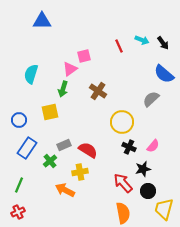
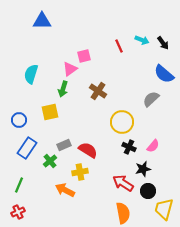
red arrow: rotated 15 degrees counterclockwise
